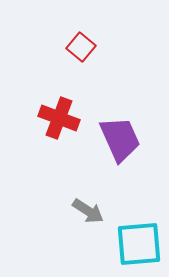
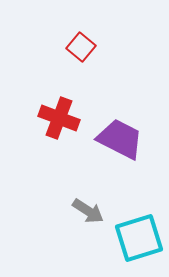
purple trapezoid: rotated 39 degrees counterclockwise
cyan square: moved 6 px up; rotated 12 degrees counterclockwise
